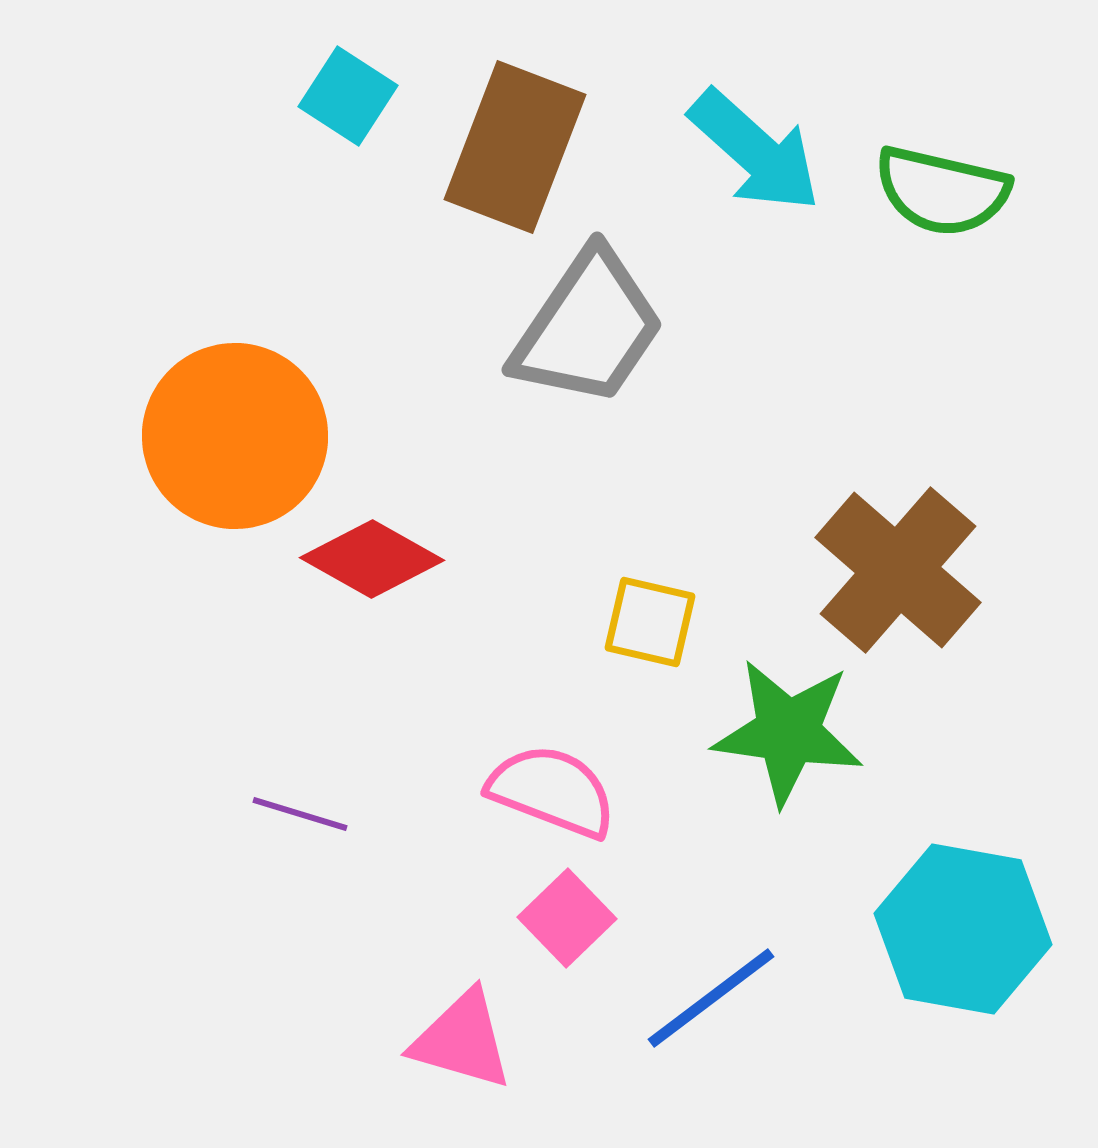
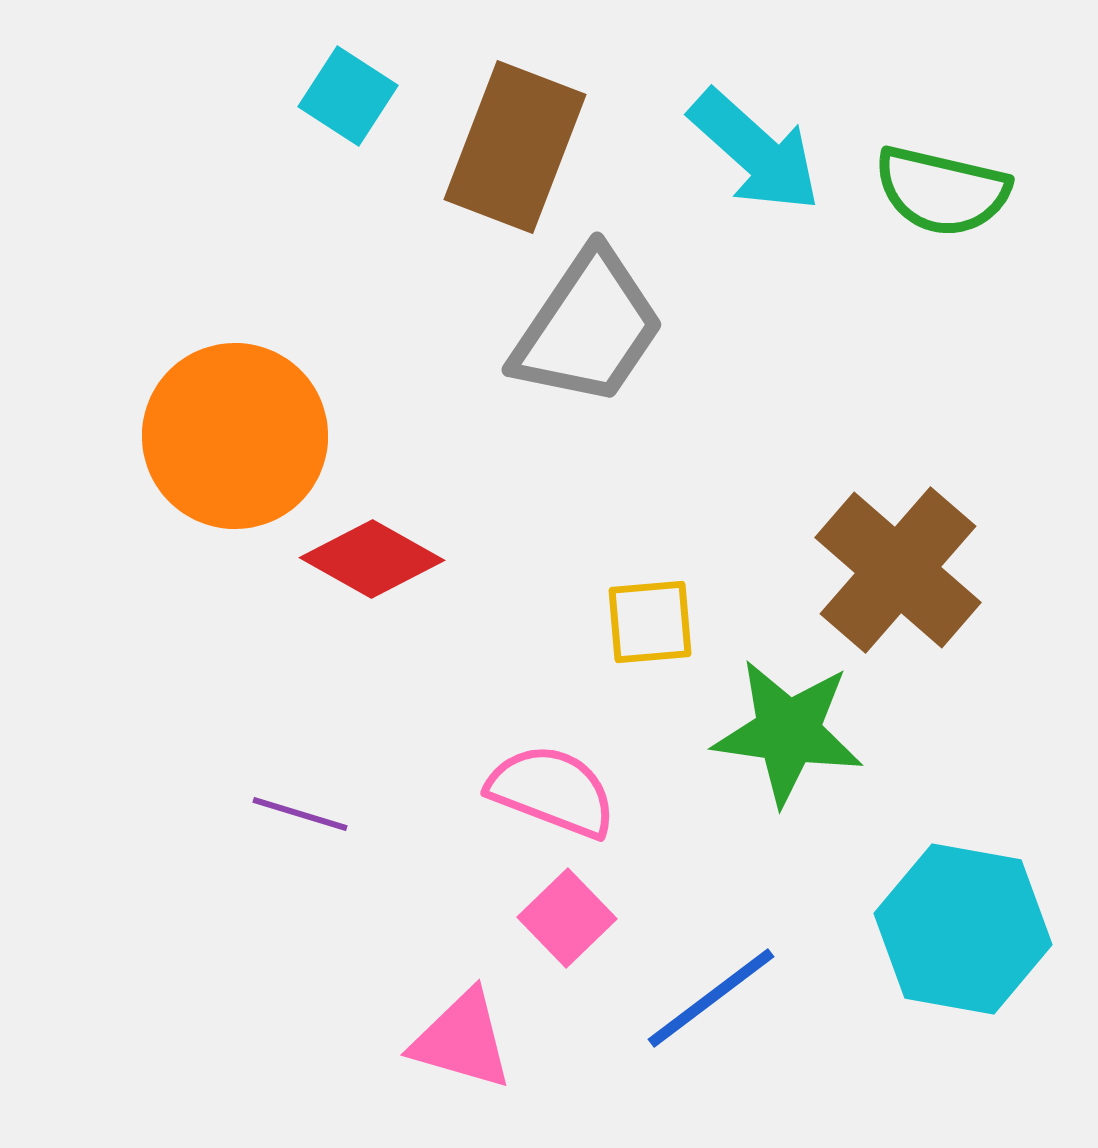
yellow square: rotated 18 degrees counterclockwise
